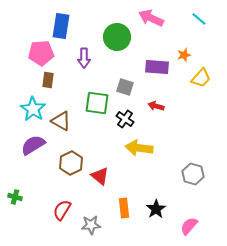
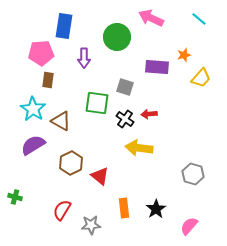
blue rectangle: moved 3 px right
red arrow: moved 7 px left, 8 px down; rotated 21 degrees counterclockwise
